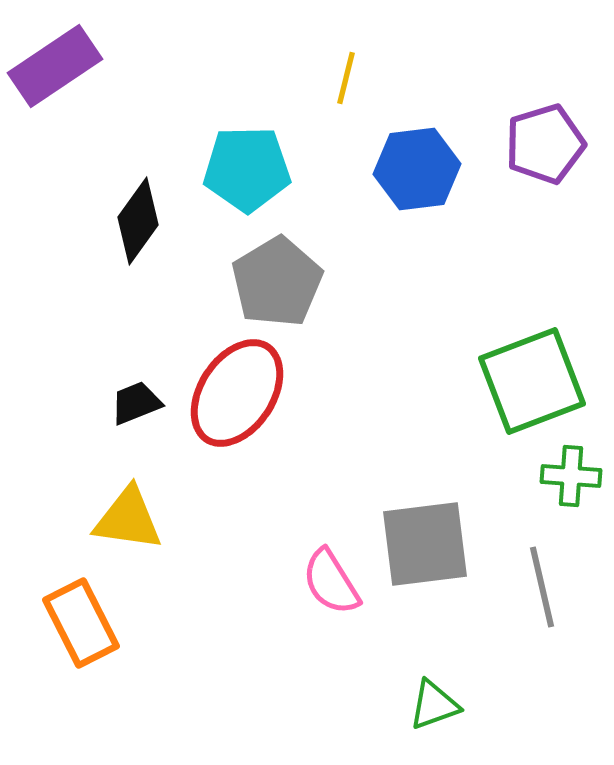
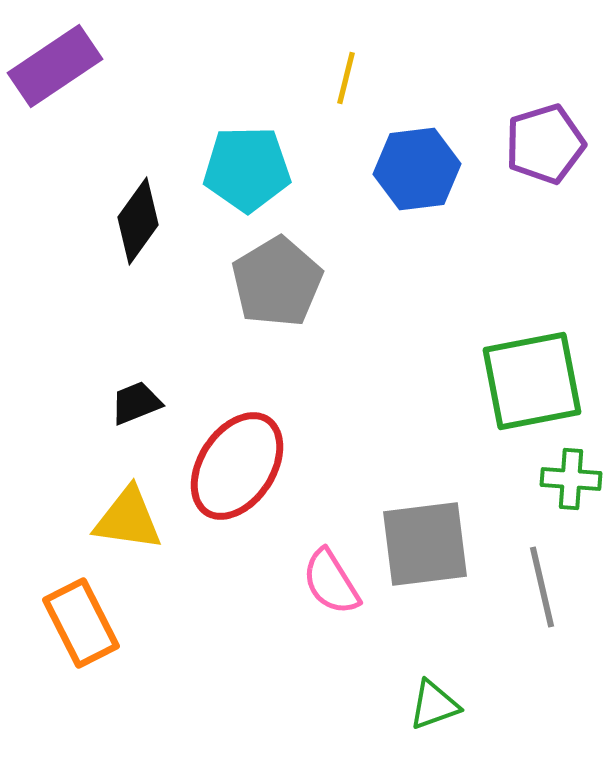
green square: rotated 10 degrees clockwise
red ellipse: moved 73 px down
green cross: moved 3 px down
